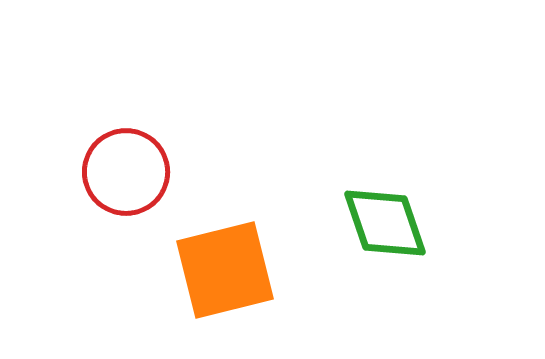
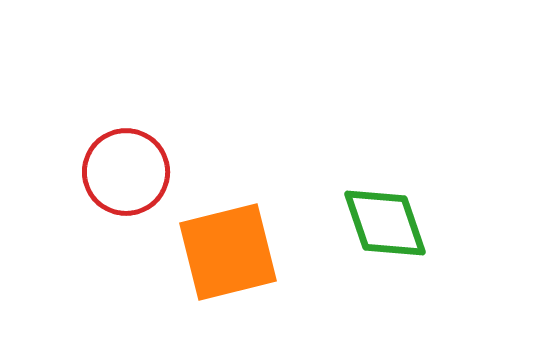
orange square: moved 3 px right, 18 px up
